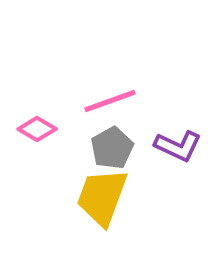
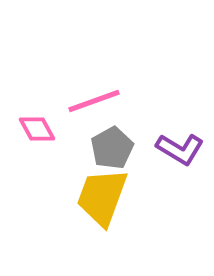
pink line: moved 16 px left
pink diamond: rotated 30 degrees clockwise
purple L-shape: moved 2 px right, 3 px down; rotated 6 degrees clockwise
